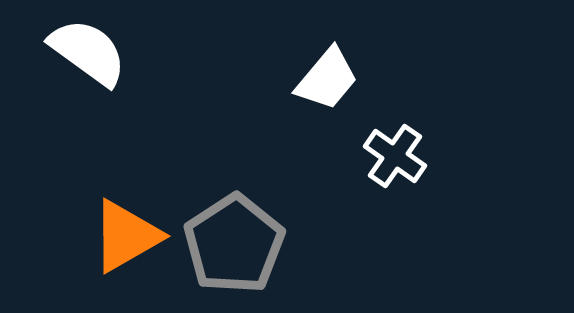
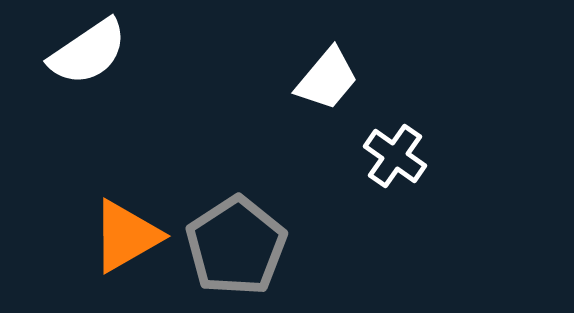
white semicircle: rotated 110 degrees clockwise
gray pentagon: moved 2 px right, 2 px down
